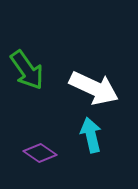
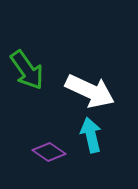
white arrow: moved 4 px left, 3 px down
purple diamond: moved 9 px right, 1 px up
